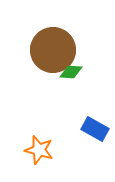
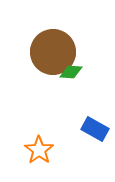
brown circle: moved 2 px down
orange star: rotated 20 degrees clockwise
